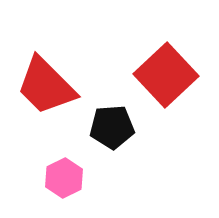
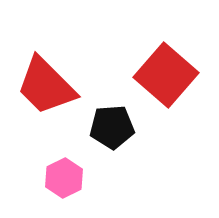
red square: rotated 6 degrees counterclockwise
